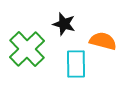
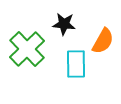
black star: rotated 10 degrees counterclockwise
orange semicircle: rotated 104 degrees clockwise
